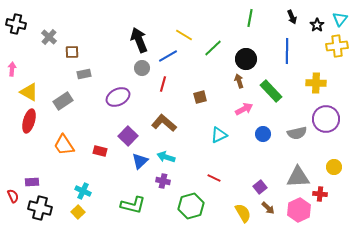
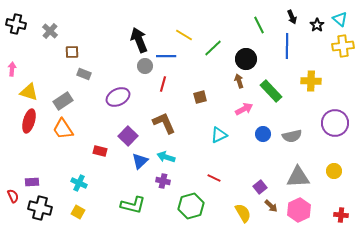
green line at (250, 18): moved 9 px right, 7 px down; rotated 36 degrees counterclockwise
cyan triangle at (340, 19): rotated 28 degrees counterclockwise
gray cross at (49, 37): moved 1 px right, 6 px up
yellow cross at (337, 46): moved 6 px right
blue line at (287, 51): moved 5 px up
blue line at (168, 56): moved 2 px left; rotated 30 degrees clockwise
gray circle at (142, 68): moved 3 px right, 2 px up
gray rectangle at (84, 74): rotated 32 degrees clockwise
yellow cross at (316, 83): moved 5 px left, 2 px up
yellow triangle at (29, 92): rotated 12 degrees counterclockwise
purple circle at (326, 119): moved 9 px right, 4 px down
brown L-shape at (164, 123): rotated 25 degrees clockwise
gray semicircle at (297, 133): moved 5 px left, 3 px down
orange trapezoid at (64, 145): moved 1 px left, 16 px up
yellow circle at (334, 167): moved 4 px down
cyan cross at (83, 191): moved 4 px left, 8 px up
red cross at (320, 194): moved 21 px right, 21 px down
brown arrow at (268, 208): moved 3 px right, 2 px up
yellow square at (78, 212): rotated 16 degrees counterclockwise
